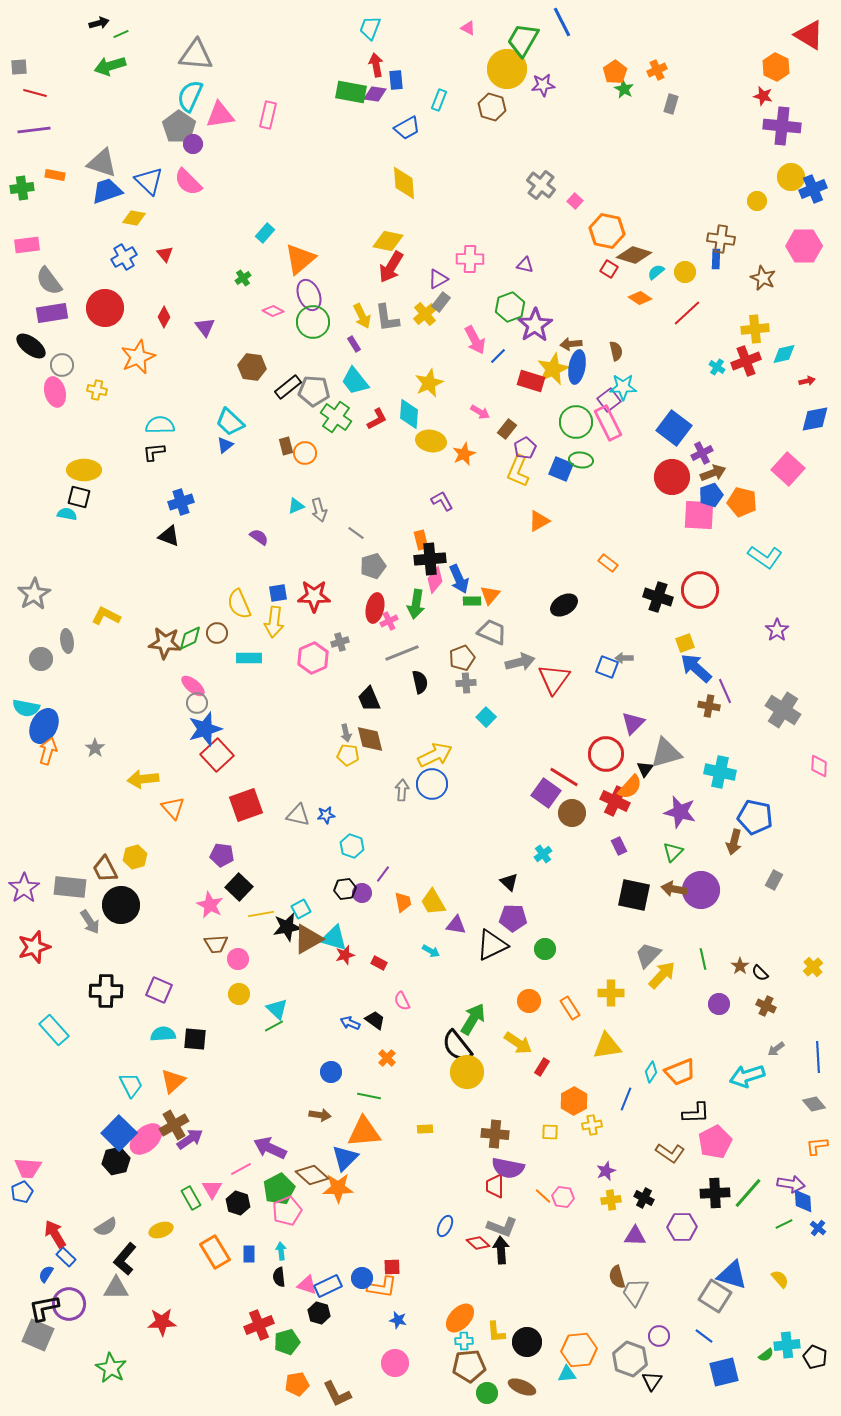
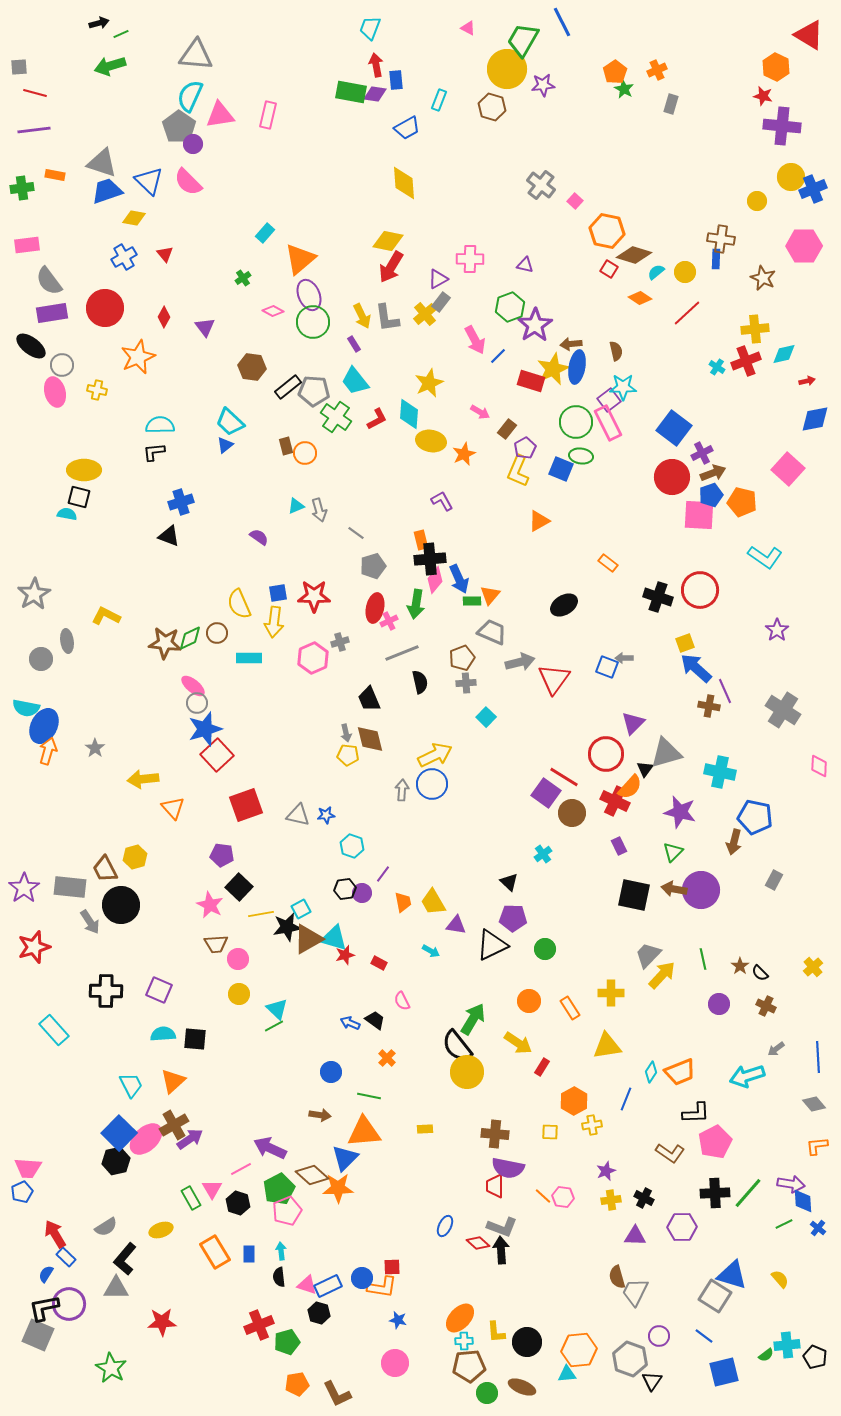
green ellipse at (581, 460): moved 4 px up
